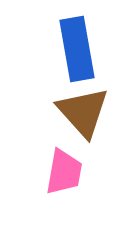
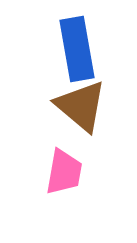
brown triangle: moved 2 px left, 6 px up; rotated 8 degrees counterclockwise
